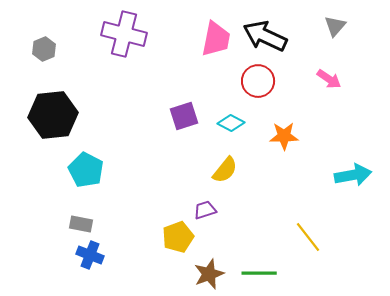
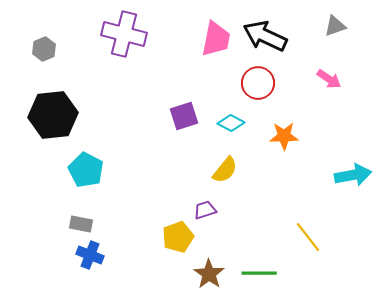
gray triangle: rotated 30 degrees clockwise
red circle: moved 2 px down
brown star: rotated 16 degrees counterclockwise
